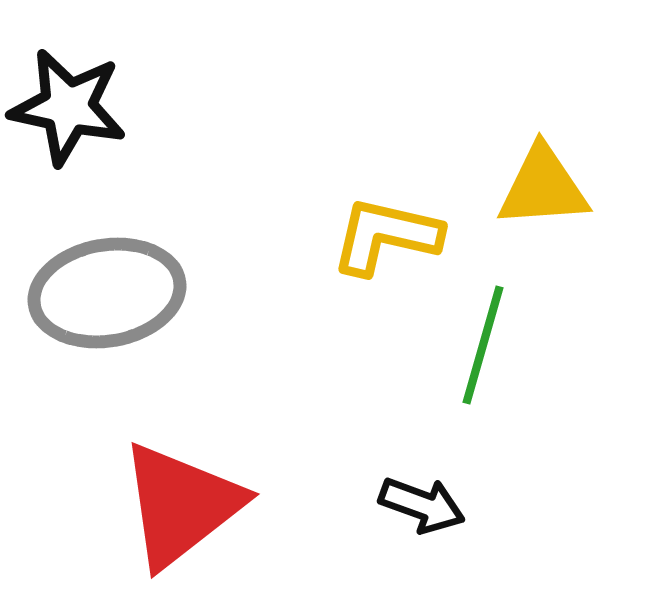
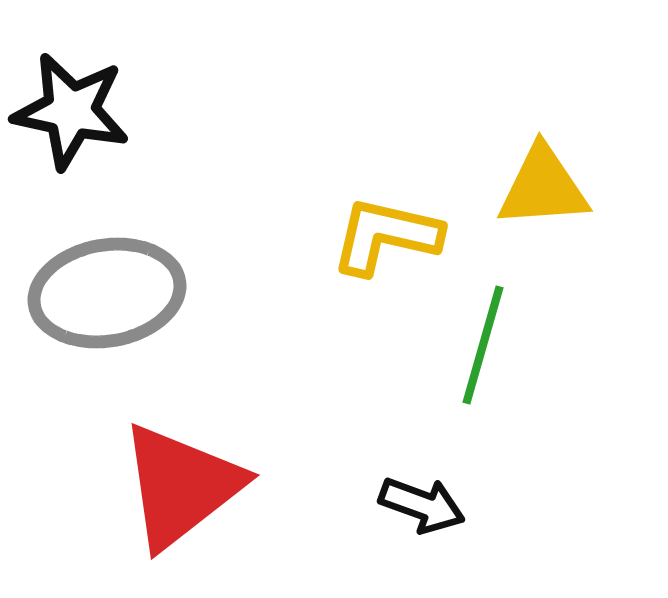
black star: moved 3 px right, 4 px down
red triangle: moved 19 px up
